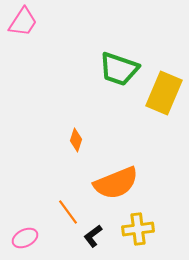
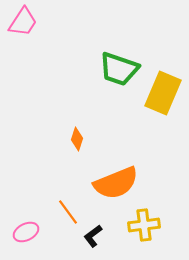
yellow rectangle: moved 1 px left
orange diamond: moved 1 px right, 1 px up
yellow cross: moved 6 px right, 4 px up
pink ellipse: moved 1 px right, 6 px up
